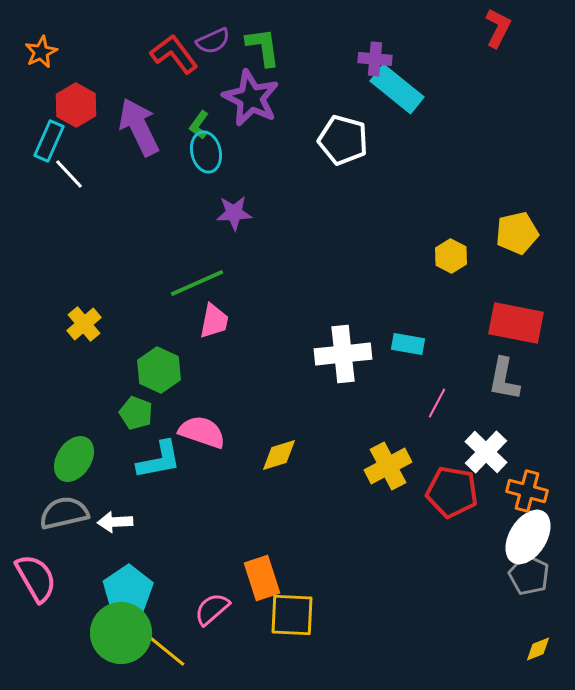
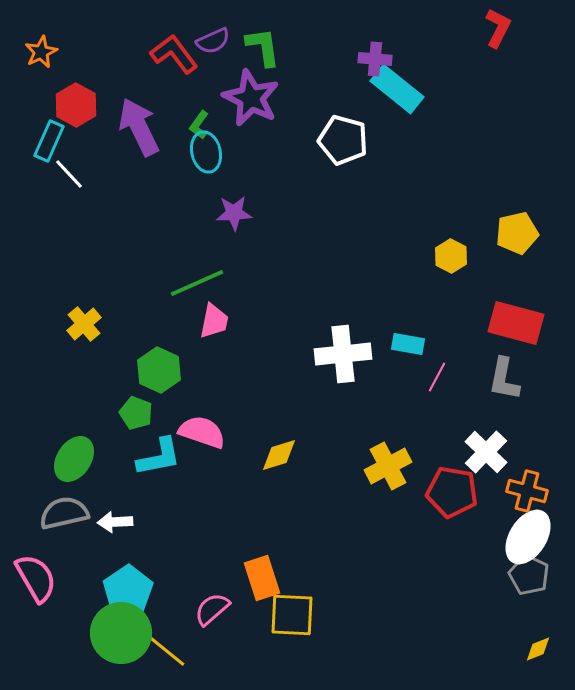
red rectangle at (516, 323): rotated 4 degrees clockwise
pink line at (437, 403): moved 26 px up
cyan L-shape at (159, 460): moved 3 px up
